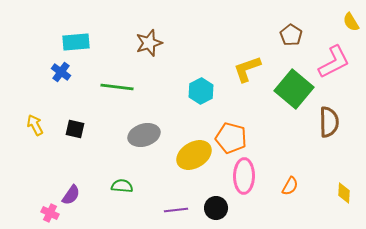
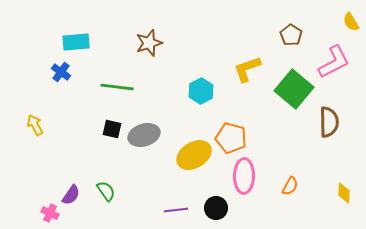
black square: moved 37 px right
green semicircle: moved 16 px left, 5 px down; rotated 50 degrees clockwise
